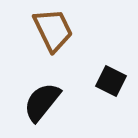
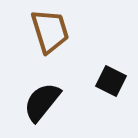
brown trapezoid: moved 3 px left, 1 px down; rotated 9 degrees clockwise
